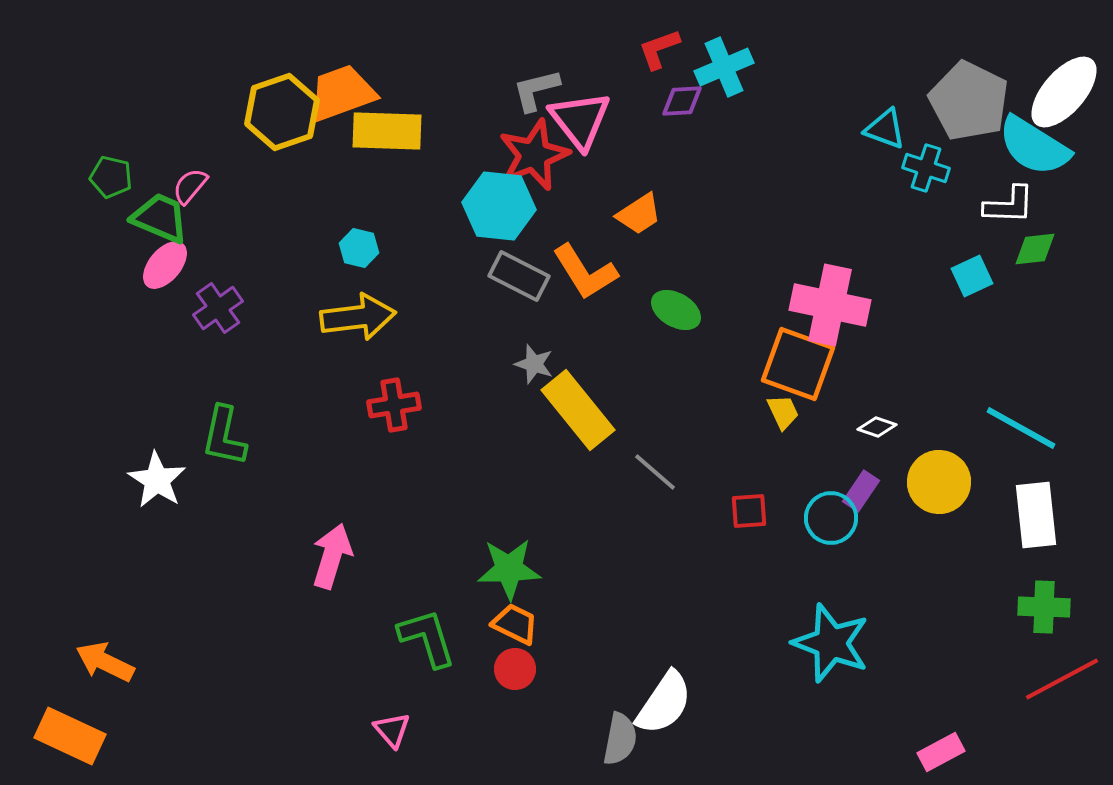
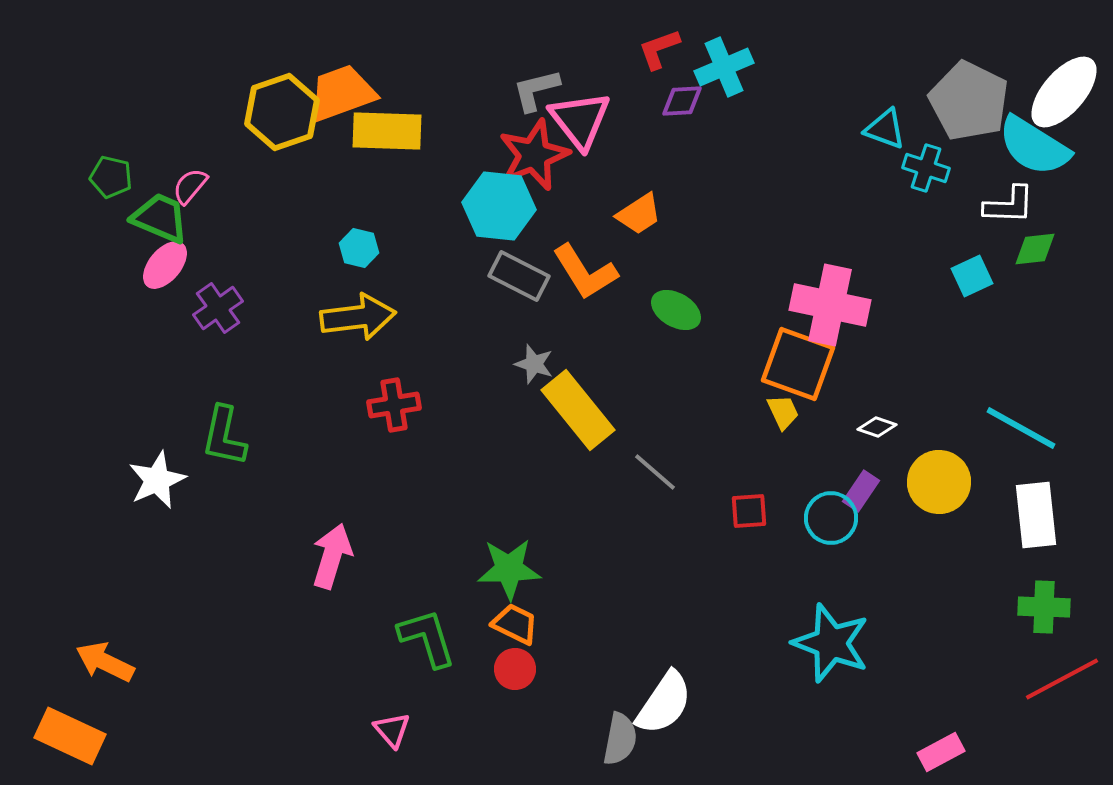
white star at (157, 480): rotated 16 degrees clockwise
